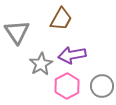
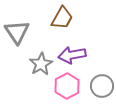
brown trapezoid: moved 1 px right, 1 px up
